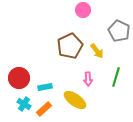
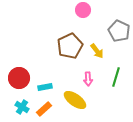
cyan cross: moved 2 px left, 3 px down
